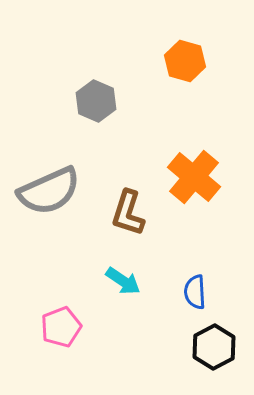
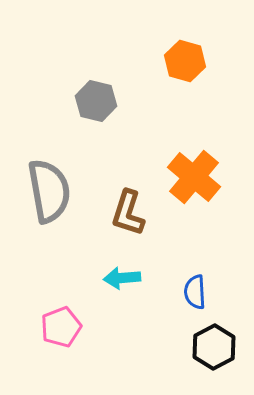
gray hexagon: rotated 9 degrees counterclockwise
gray semicircle: rotated 76 degrees counterclockwise
cyan arrow: moved 1 px left, 3 px up; rotated 141 degrees clockwise
